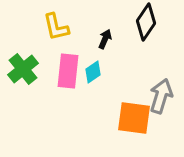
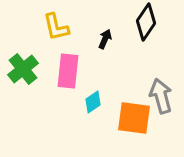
cyan diamond: moved 30 px down
gray arrow: rotated 32 degrees counterclockwise
